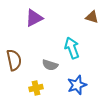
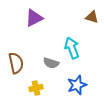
brown semicircle: moved 2 px right, 3 px down
gray semicircle: moved 1 px right, 2 px up
